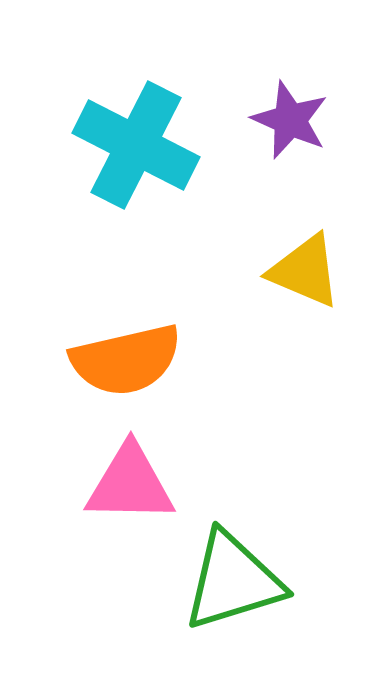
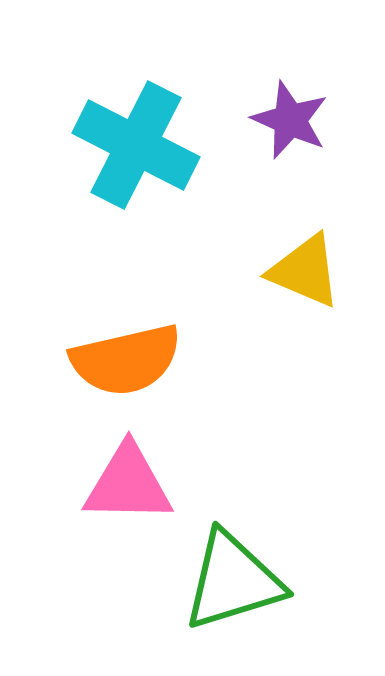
pink triangle: moved 2 px left
